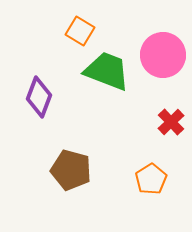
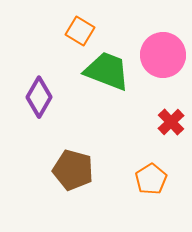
purple diamond: rotated 9 degrees clockwise
brown pentagon: moved 2 px right
